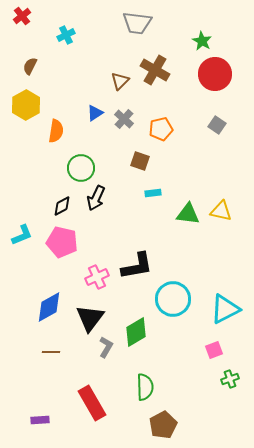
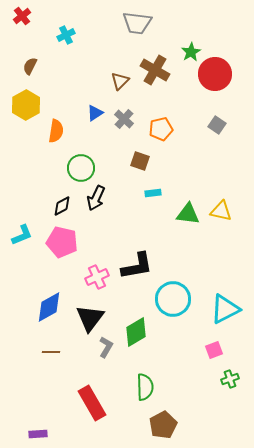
green star: moved 11 px left, 11 px down; rotated 12 degrees clockwise
purple rectangle: moved 2 px left, 14 px down
